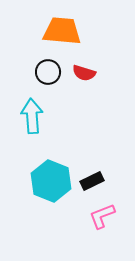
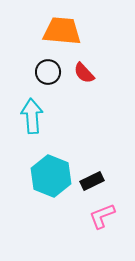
red semicircle: rotated 30 degrees clockwise
cyan hexagon: moved 5 px up
